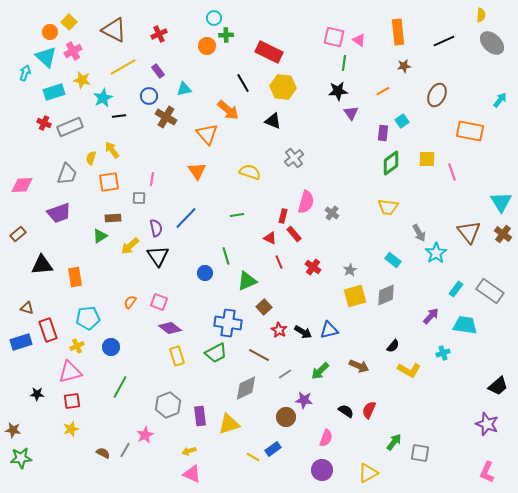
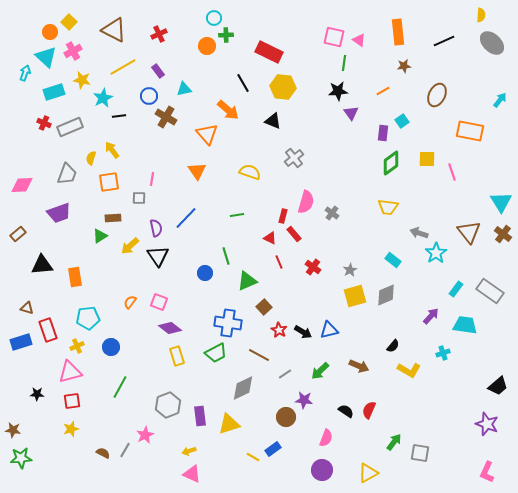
gray arrow at (419, 233): rotated 138 degrees clockwise
gray diamond at (246, 388): moved 3 px left
